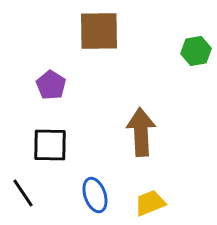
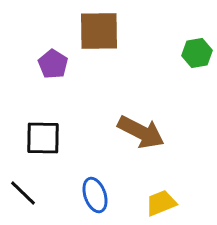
green hexagon: moved 1 px right, 2 px down
purple pentagon: moved 2 px right, 21 px up
brown arrow: rotated 120 degrees clockwise
black square: moved 7 px left, 7 px up
black line: rotated 12 degrees counterclockwise
yellow trapezoid: moved 11 px right
